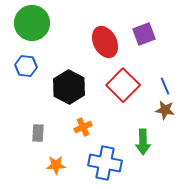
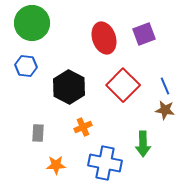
red ellipse: moved 1 px left, 4 px up; rotated 8 degrees clockwise
green arrow: moved 2 px down
